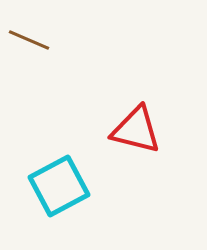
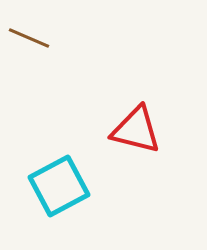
brown line: moved 2 px up
